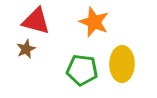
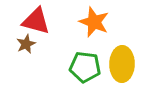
brown star: moved 5 px up
green pentagon: moved 3 px right, 3 px up
